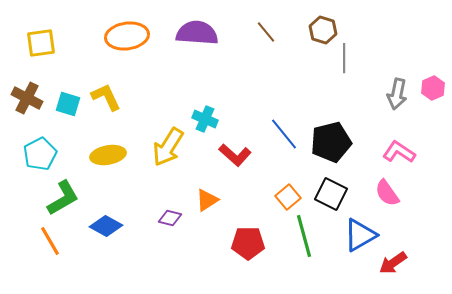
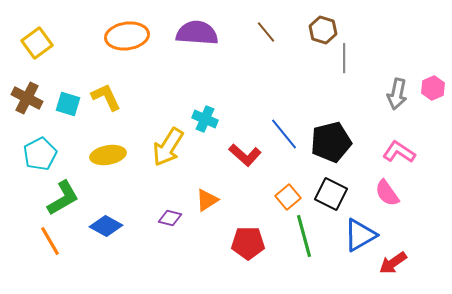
yellow square: moved 4 px left; rotated 28 degrees counterclockwise
red L-shape: moved 10 px right
